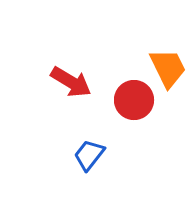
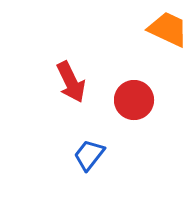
orange trapezoid: moved 39 px up; rotated 39 degrees counterclockwise
red arrow: rotated 33 degrees clockwise
